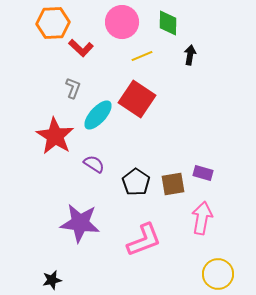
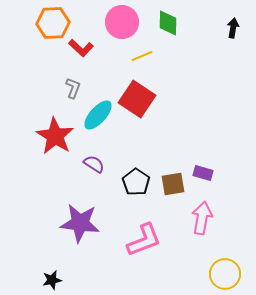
black arrow: moved 43 px right, 27 px up
yellow circle: moved 7 px right
